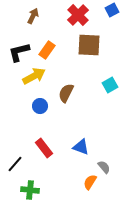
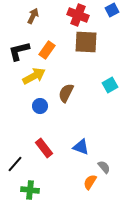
red cross: rotated 25 degrees counterclockwise
brown square: moved 3 px left, 3 px up
black L-shape: moved 1 px up
